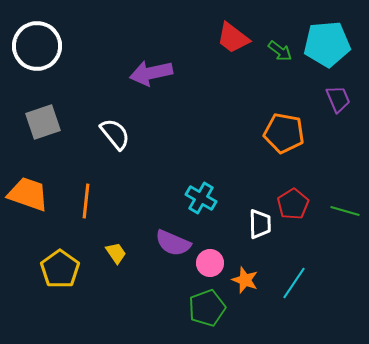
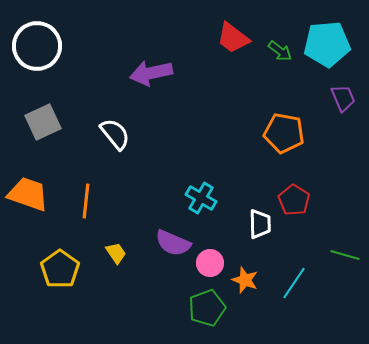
purple trapezoid: moved 5 px right, 1 px up
gray square: rotated 6 degrees counterclockwise
red pentagon: moved 1 px right, 4 px up; rotated 8 degrees counterclockwise
green line: moved 44 px down
